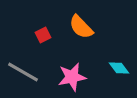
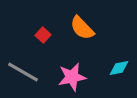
orange semicircle: moved 1 px right, 1 px down
red square: rotated 21 degrees counterclockwise
cyan diamond: rotated 65 degrees counterclockwise
